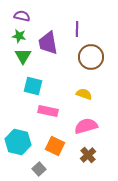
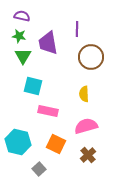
yellow semicircle: rotated 112 degrees counterclockwise
orange square: moved 1 px right, 2 px up
